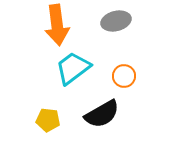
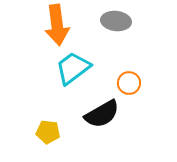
gray ellipse: rotated 20 degrees clockwise
orange circle: moved 5 px right, 7 px down
yellow pentagon: moved 12 px down
